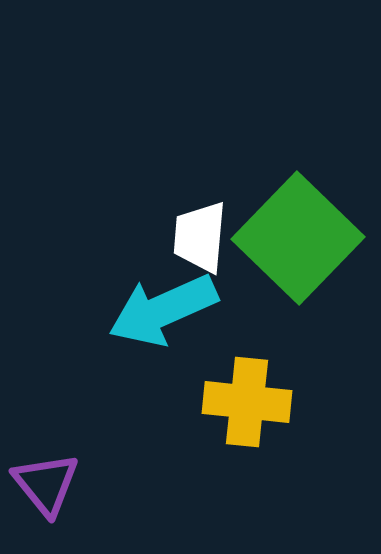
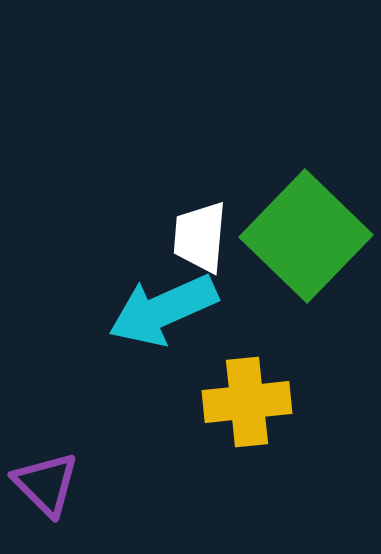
green square: moved 8 px right, 2 px up
yellow cross: rotated 12 degrees counterclockwise
purple triangle: rotated 6 degrees counterclockwise
